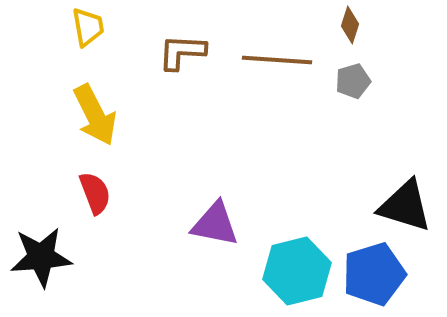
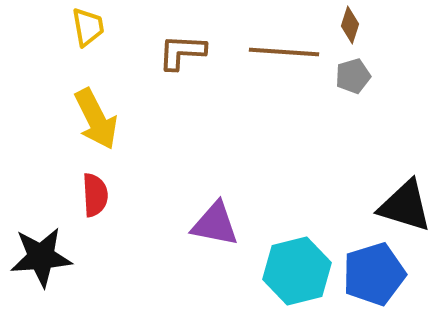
brown line: moved 7 px right, 8 px up
gray pentagon: moved 5 px up
yellow arrow: moved 1 px right, 4 px down
red semicircle: moved 2 px down; rotated 18 degrees clockwise
